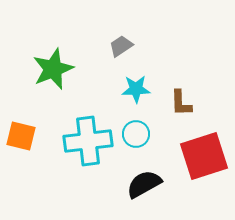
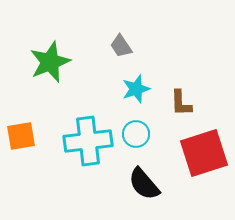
gray trapezoid: rotated 90 degrees counterclockwise
green star: moved 3 px left, 7 px up
cyan star: rotated 16 degrees counterclockwise
orange square: rotated 24 degrees counterclockwise
red square: moved 3 px up
black semicircle: rotated 102 degrees counterclockwise
